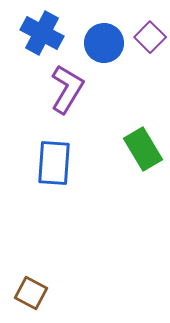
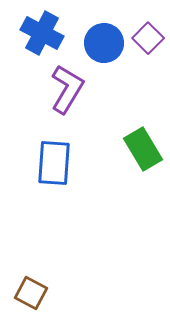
purple square: moved 2 px left, 1 px down
